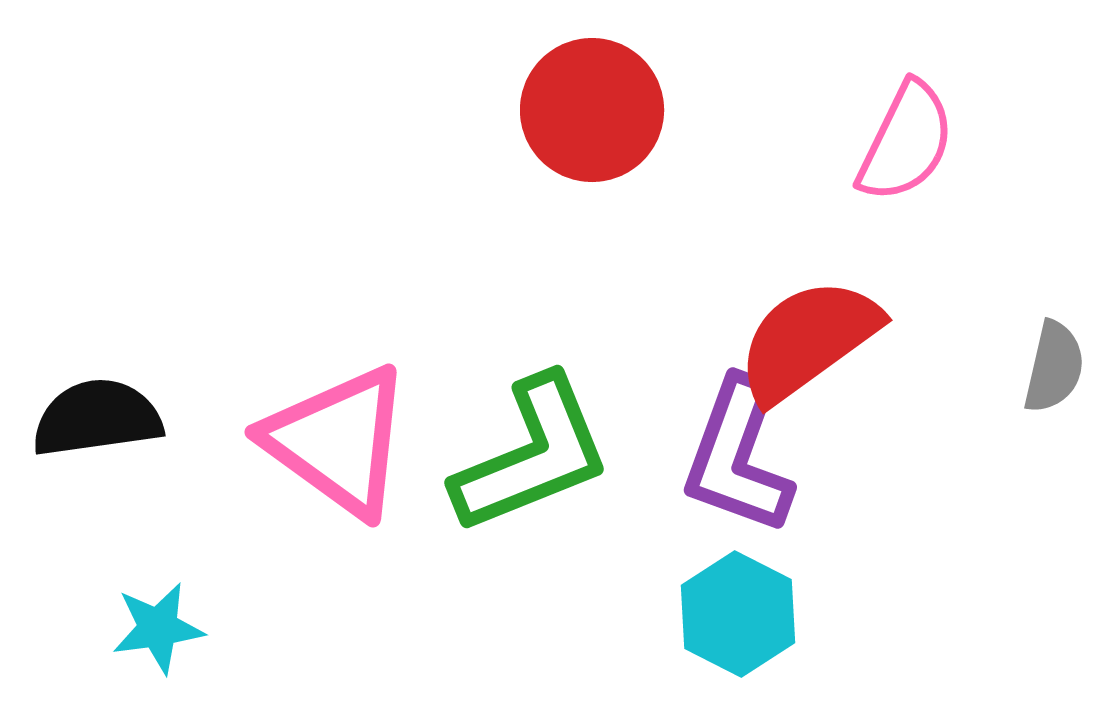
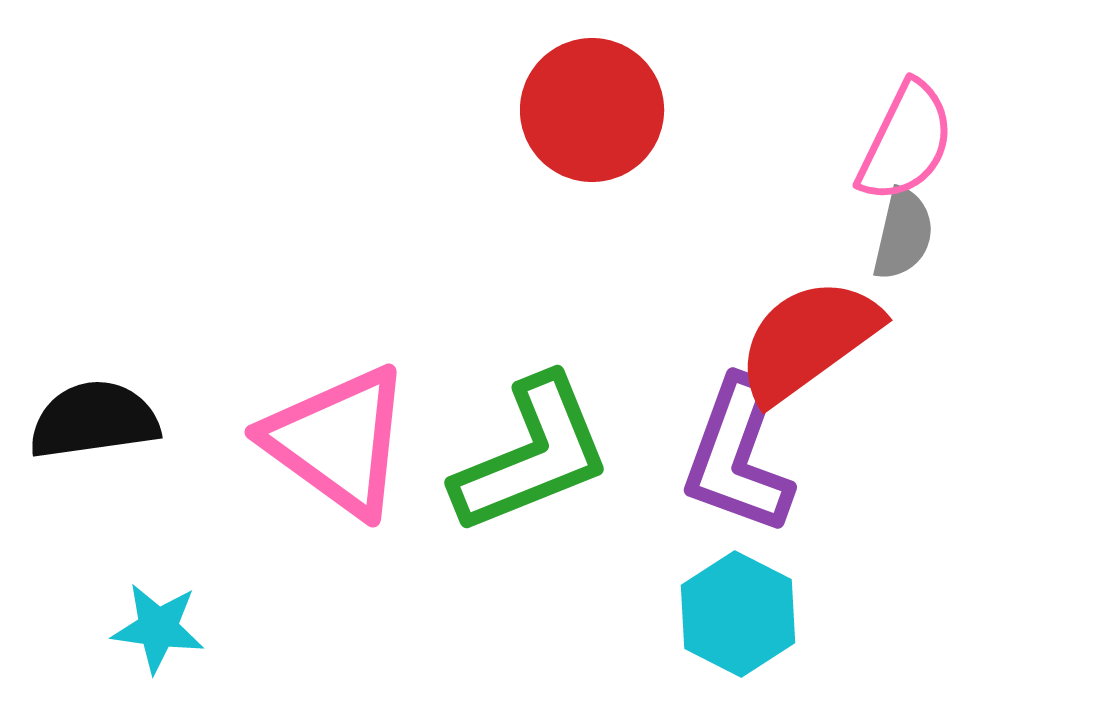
gray semicircle: moved 151 px left, 133 px up
black semicircle: moved 3 px left, 2 px down
cyan star: rotated 16 degrees clockwise
